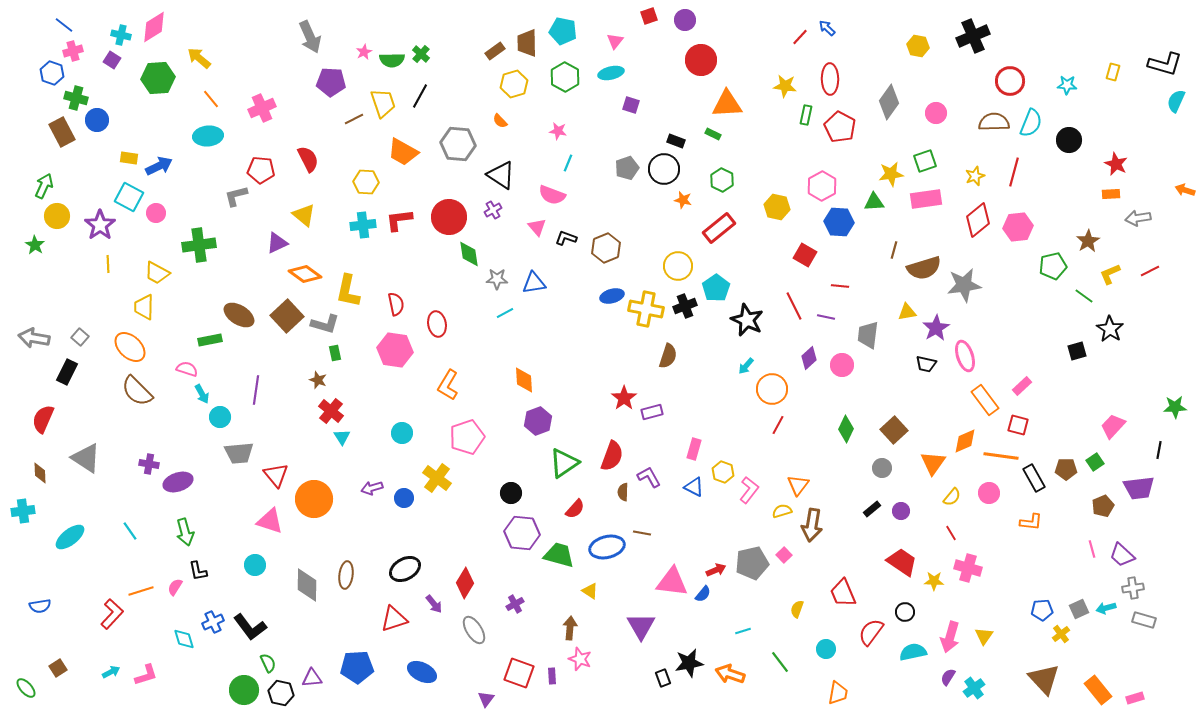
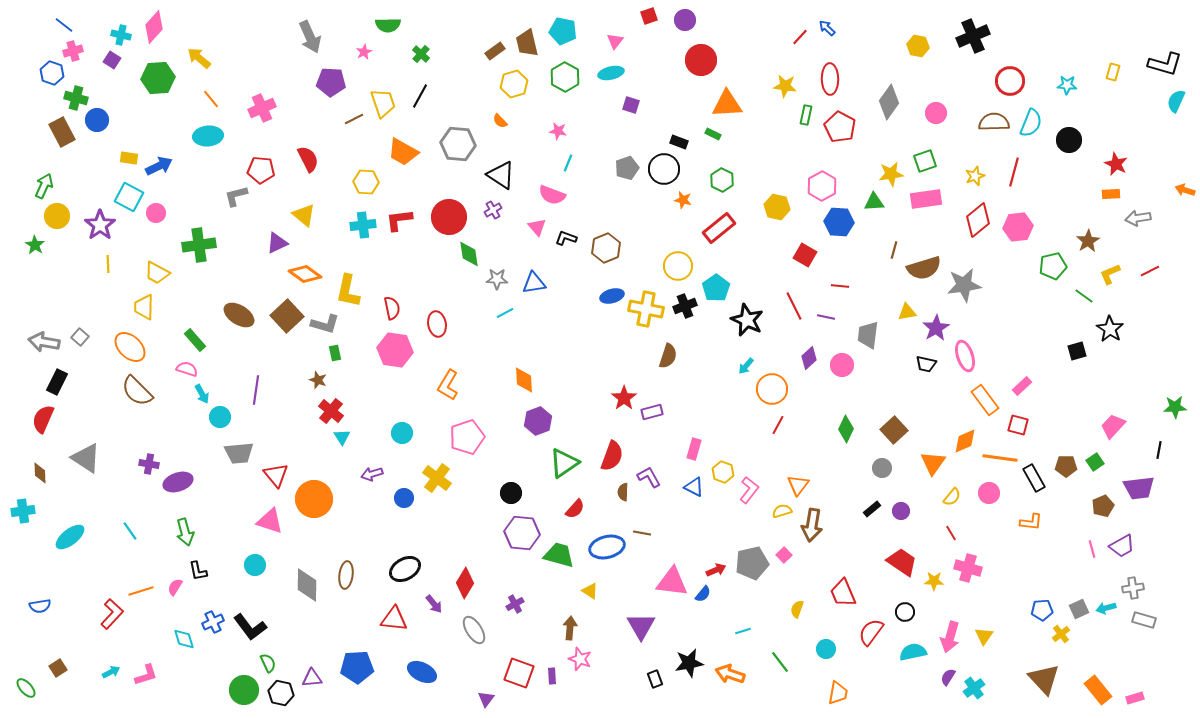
pink diamond at (154, 27): rotated 16 degrees counterclockwise
brown trapezoid at (527, 43): rotated 12 degrees counterclockwise
green semicircle at (392, 60): moved 4 px left, 35 px up
black rectangle at (676, 141): moved 3 px right, 1 px down
red semicircle at (396, 304): moved 4 px left, 4 px down
gray arrow at (34, 338): moved 10 px right, 4 px down
green rectangle at (210, 340): moved 15 px left; rotated 60 degrees clockwise
black rectangle at (67, 372): moved 10 px left, 10 px down
orange line at (1001, 456): moved 1 px left, 2 px down
brown pentagon at (1066, 469): moved 3 px up
purple arrow at (372, 488): moved 14 px up
purple trapezoid at (1122, 555): moved 9 px up; rotated 72 degrees counterclockwise
red triangle at (394, 619): rotated 24 degrees clockwise
black rectangle at (663, 678): moved 8 px left, 1 px down
